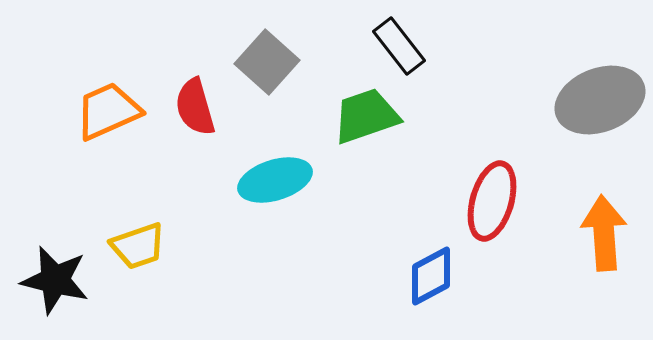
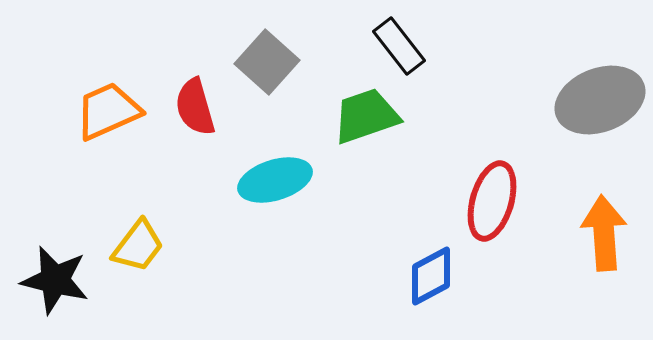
yellow trapezoid: rotated 34 degrees counterclockwise
